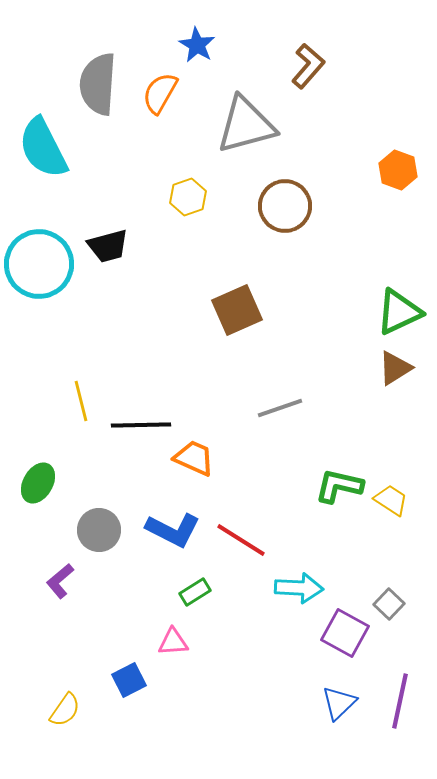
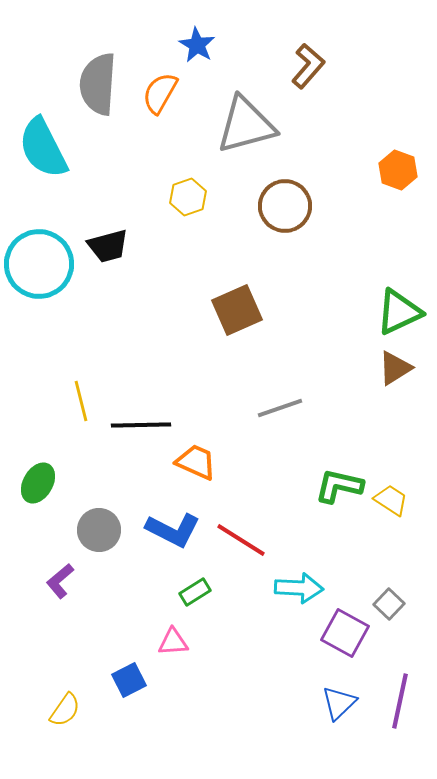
orange trapezoid: moved 2 px right, 4 px down
